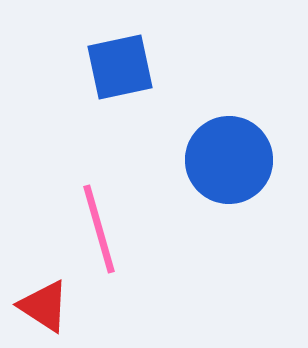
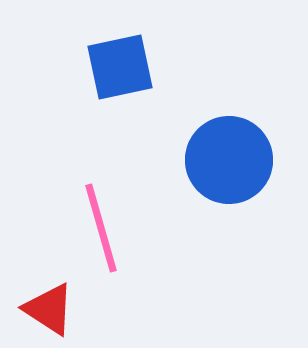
pink line: moved 2 px right, 1 px up
red triangle: moved 5 px right, 3 px down
